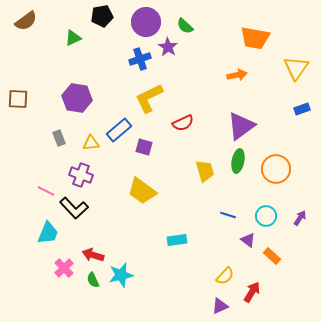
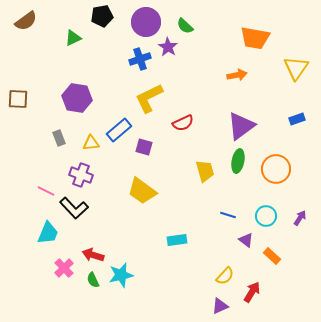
blue rectangle at (302, 109): moved 5 px left, 10 px down
purple triangle at (248, 240): moved 2 px left
